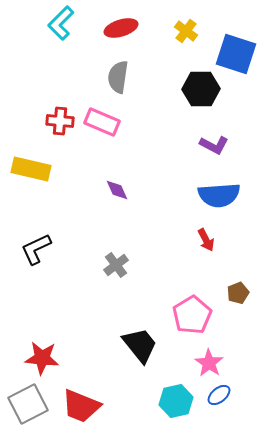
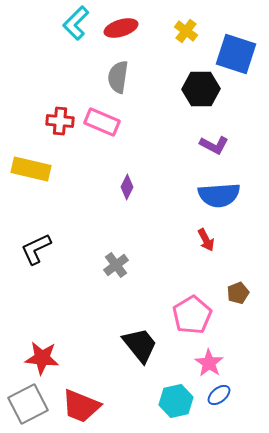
cyan L-shape: moved 15 px right
purple diamond: moved 10 px right, 3 px up; rotated 50 degrees clockwise
